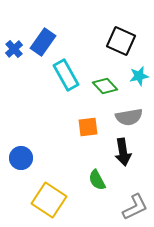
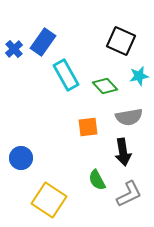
gray L-shape: moved 6 px left, 13 px up
